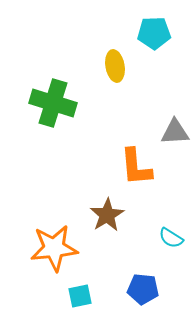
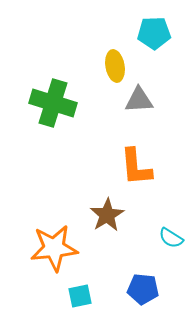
gray triangle: moved 36 px left, 32 px up
